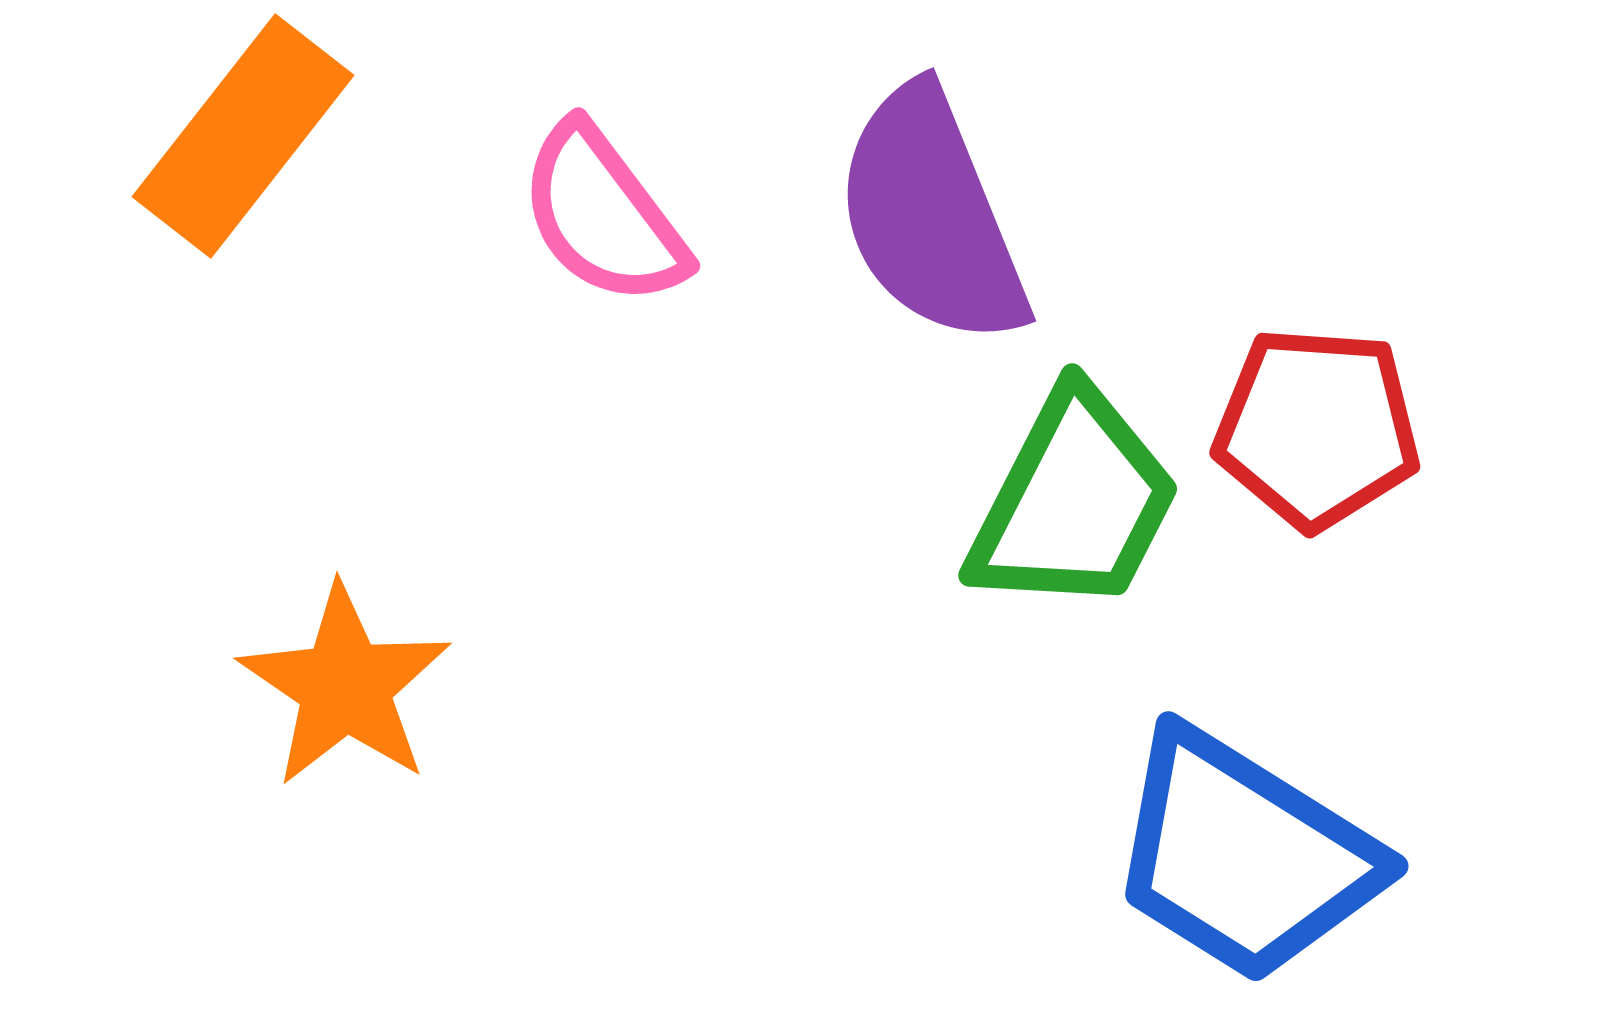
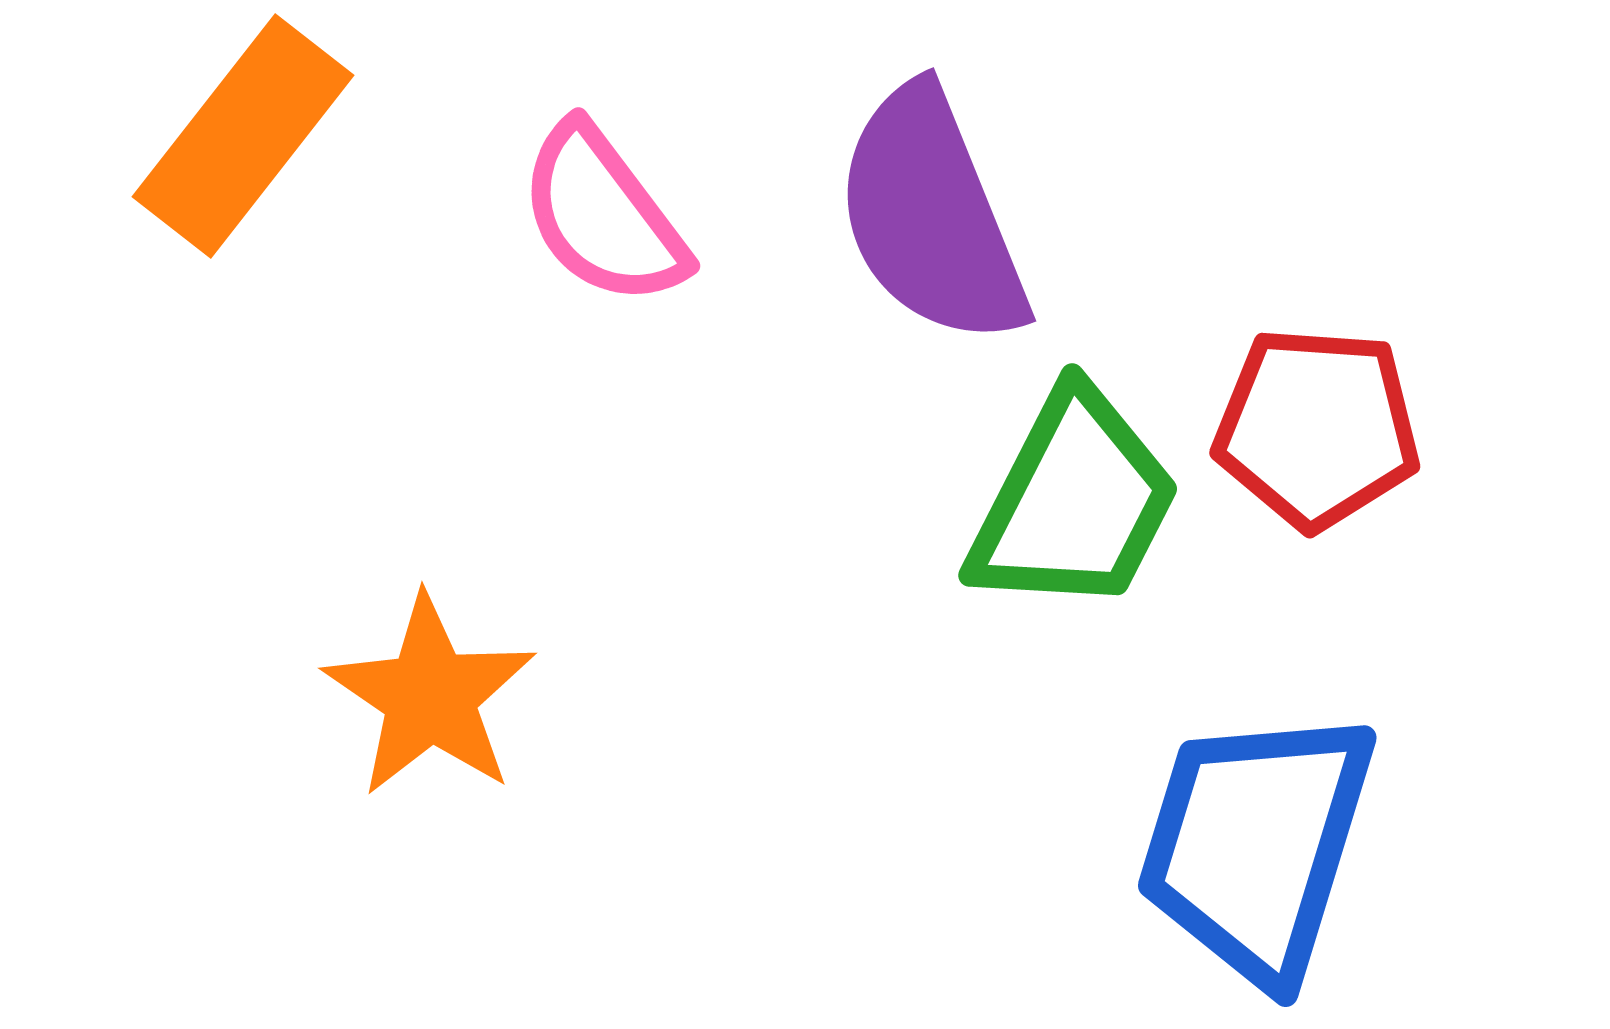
orange star: moved 85 px right, 10 px down
blue trapezoid: moved 12 px right, 11 px up; rotated 75 degrees clockwise
